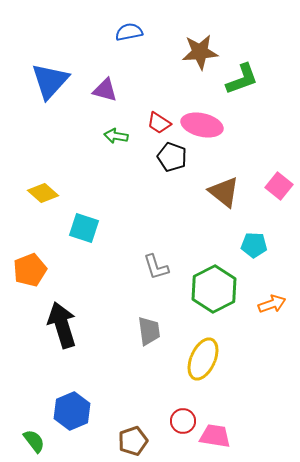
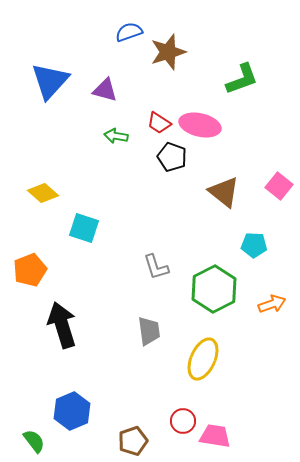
blue semicircle: rotated 8 degrees counterclockwise
brown star: moved 32 px left; rotated 12 degrees counterclockwise
pink ellipse: moved 2 px left
